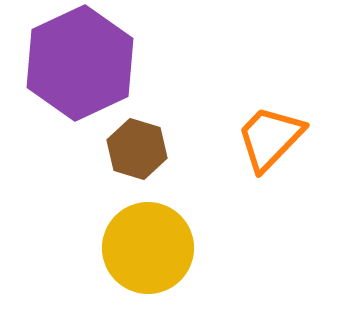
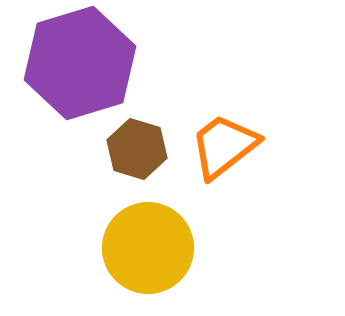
purple hexagon: rotated 8 degrees clockwise
orange trapezoid: moved 46 px left, 8 px down; rotated 8 degrees clockwise
